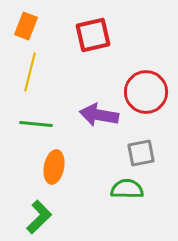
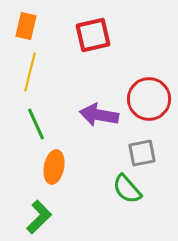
orange rectangle: rotated 8 degrees counterclockwise
red circle: moved 3 px right, 7 px down
green line: rotated 60 degrees clockwise
gray square: moved 1 px right
green semicircle: rotated 132 degrees counterclockwise
